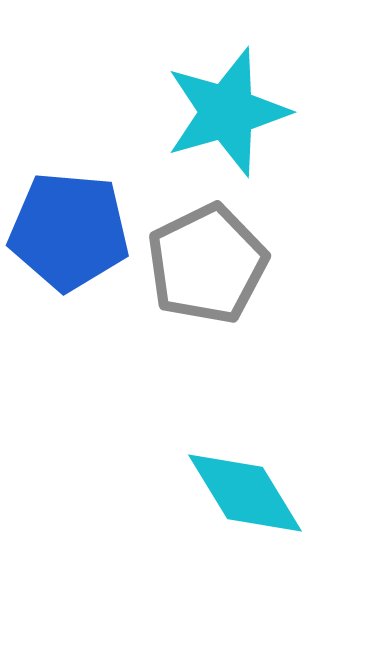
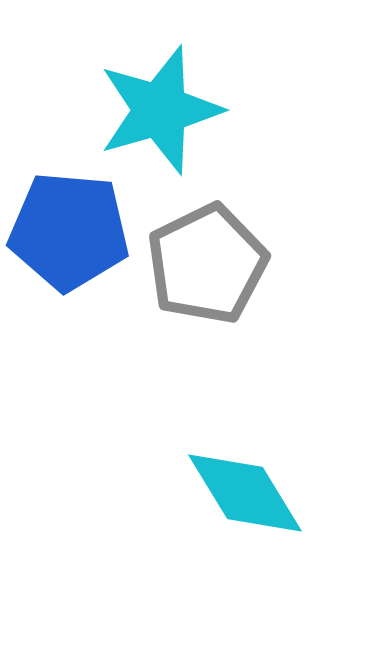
cyan star: moved 67 px left, 2 px up
